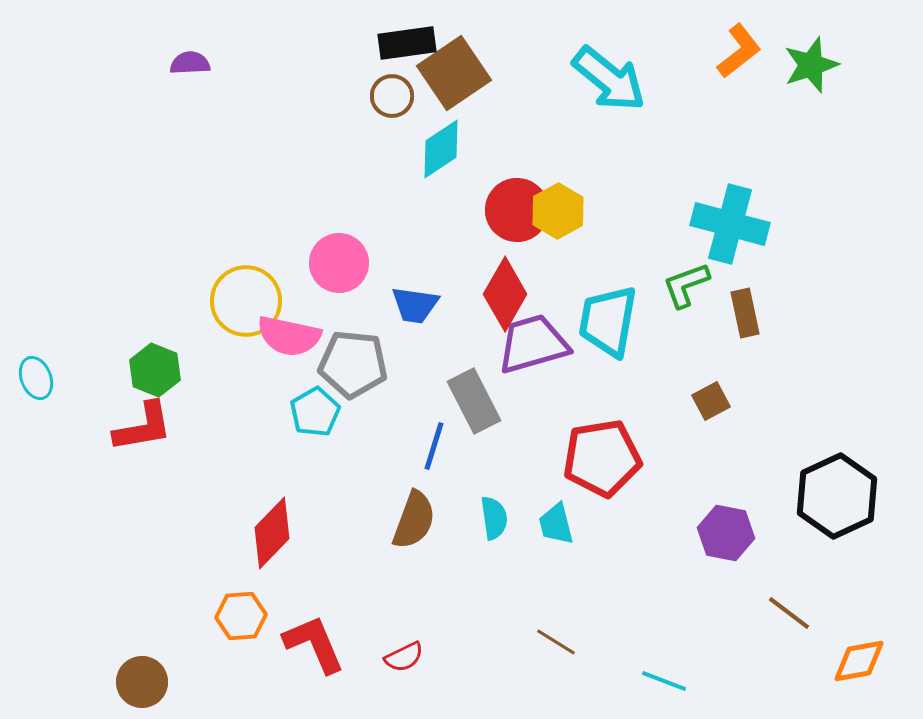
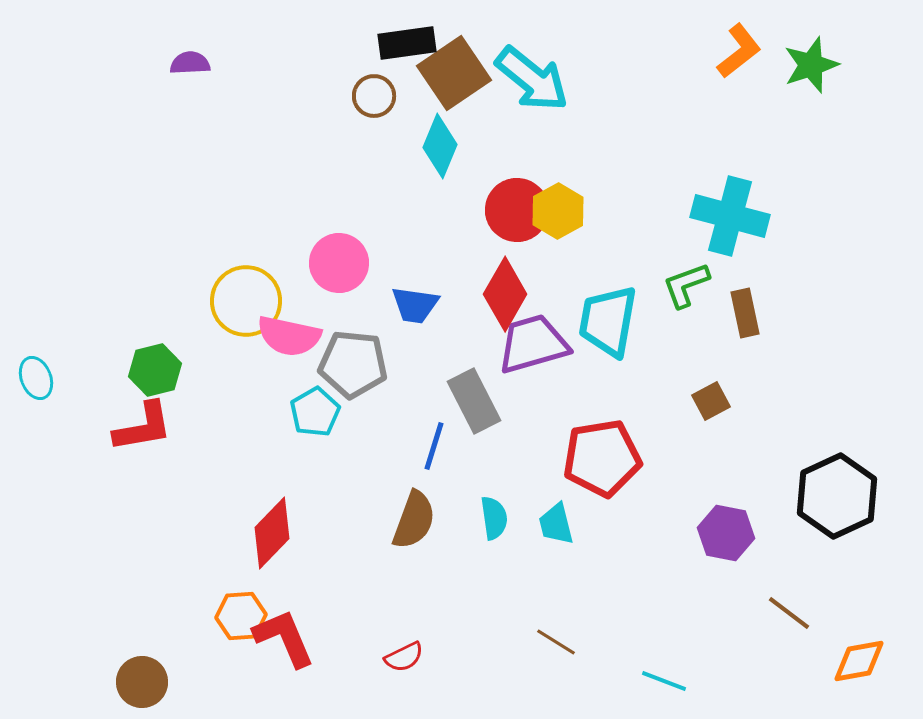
cyan arrow at (609, 79): moved 77 px left
brown circle at (392, 96): moved 18 px left
cyan diamond at (441, 149): moved 1 px left, 3 px up; rotated 34 degrees counterclockwise
cyan cross at (730, 224): moved 8 px up
green hexagon at (155, 370): rotated 24 degrees clockwise
red L-shape at (314, 644): moved 30 px left, 6 px up
